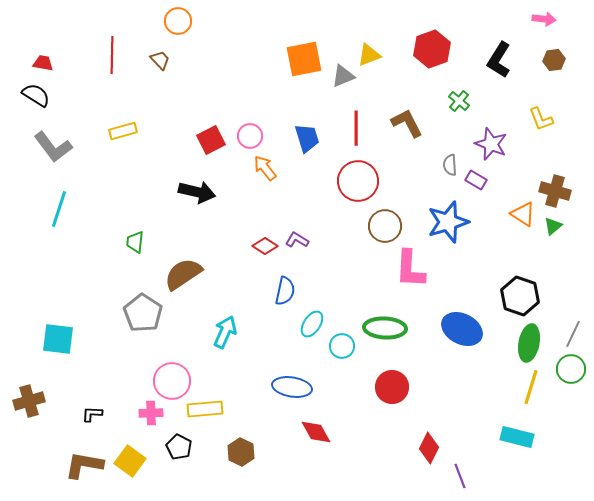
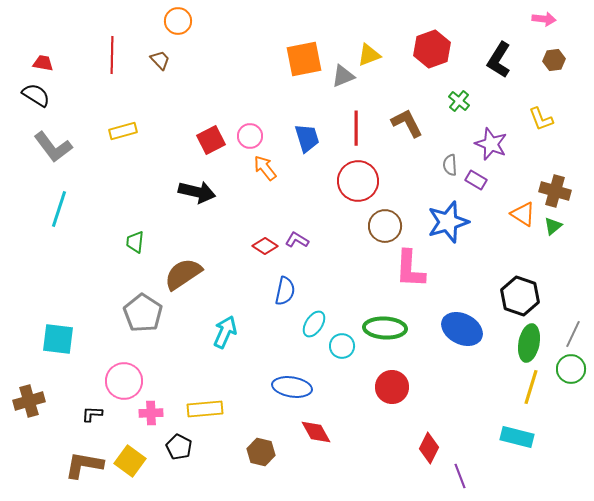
cyan ellipse at (312, 324): moved 2 px right
pink circle at (172, 381): moved 48 px left
brown hexagon at (241, 452): moved 20 px right; rotated 12 degrees counterclockwise
